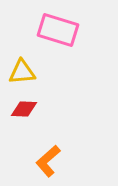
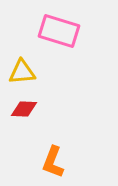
pink rectangle: moved 1 px right, 1 px down
orange L-shape: moved 5 px right, 1 px down; rotated 28 degrees counterclockwise
